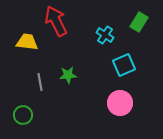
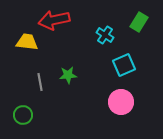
red arrow: moved 2 px left, 1 px up; rotated 76 degrees counterclockwise
pink circle: moved 1 px right, 1 px up
